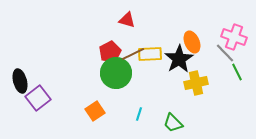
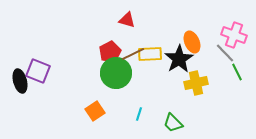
pink cross: moved 2 px up
purple square: moved 27 px up; rotated 30 degrees counterclockwise
